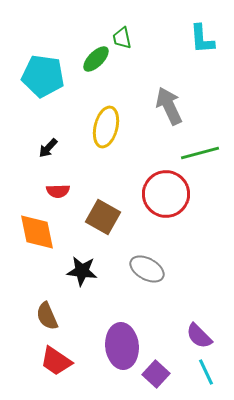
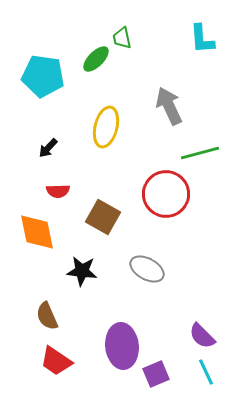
purple semicircle: moved 3 px right
purple square: rotated 24 degrees clockwise
